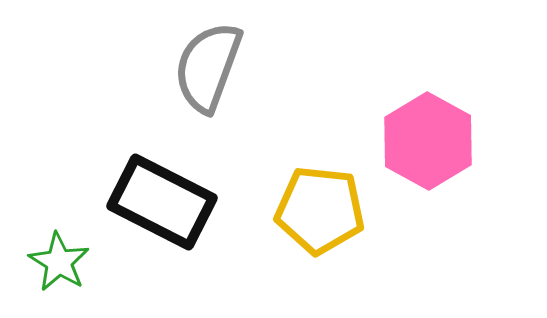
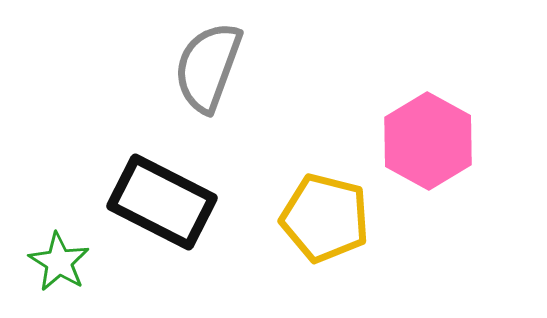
yellow pentagon: moved 5 px right, 8 px down; rotated 8 degrees clockwise
